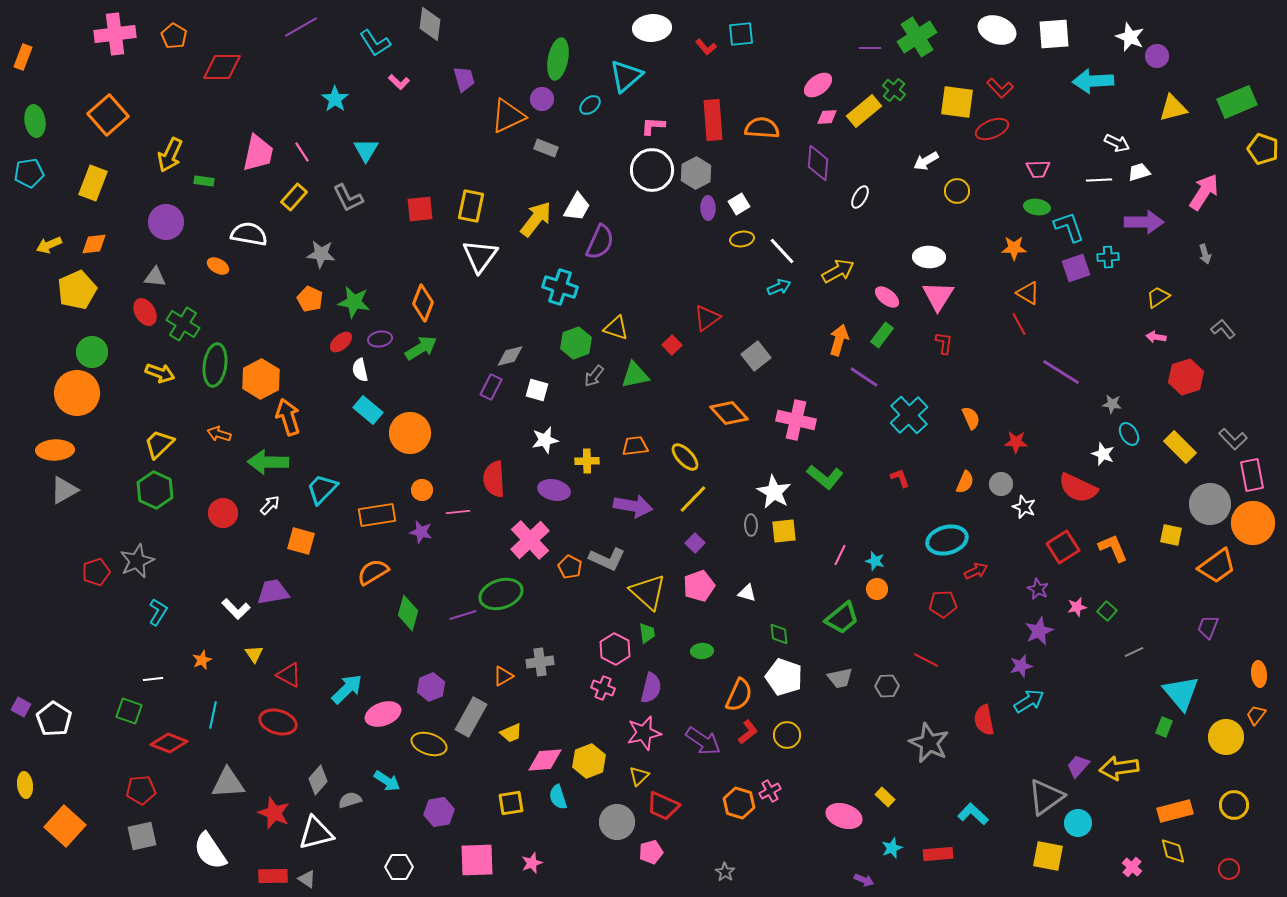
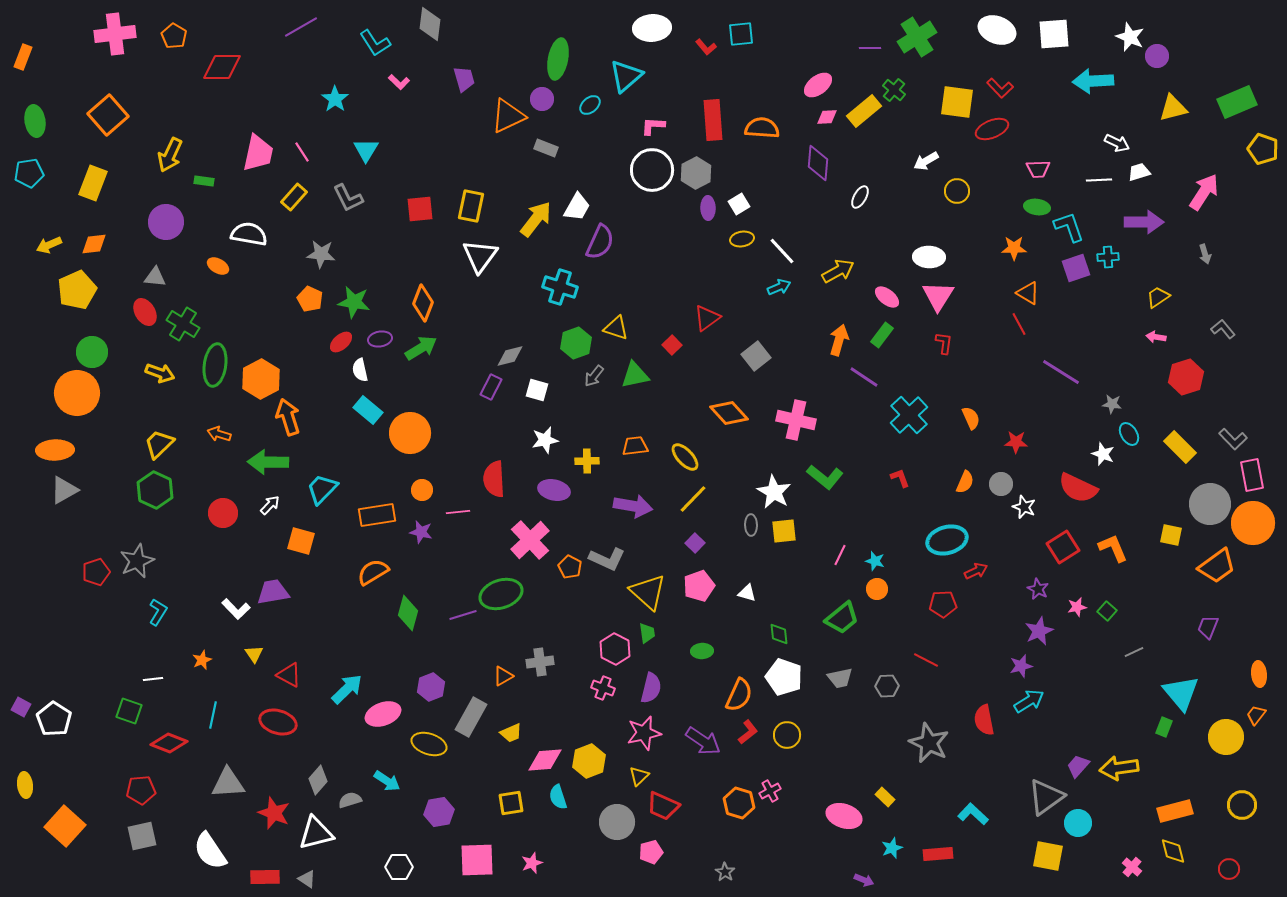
yellow circle at (1234, 805): moved 8 px right
red rectangle at (273, 876): moved 8 px left, 1 px down
